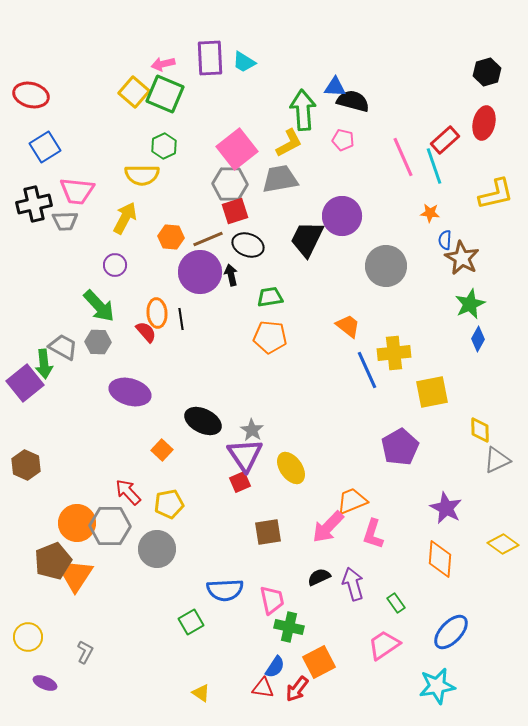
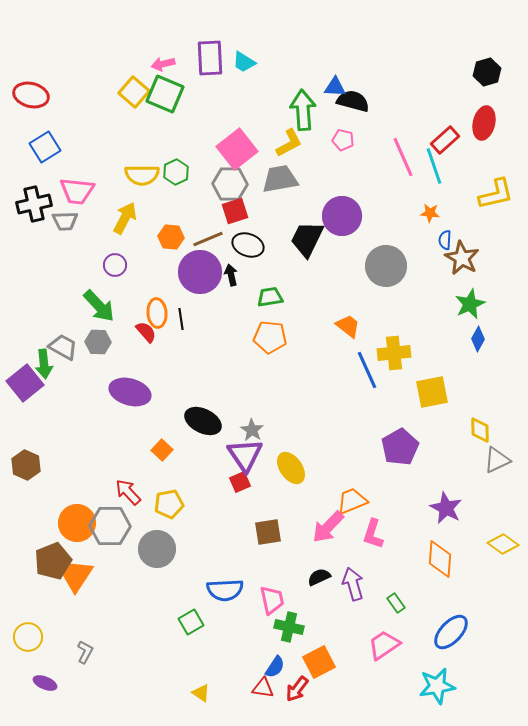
green hexagon at (164, 146): moved 12 px right, 26 px down
